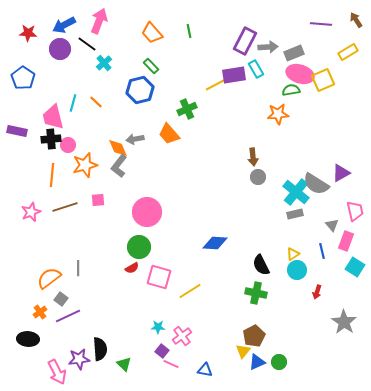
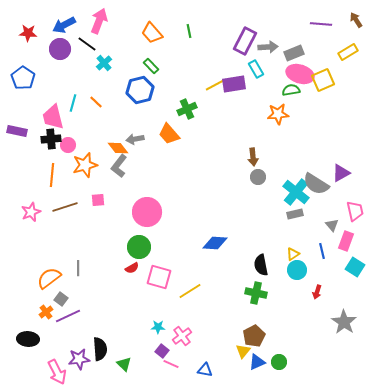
purple rectangle at (234, 75): moved 9 px down
orange diamond at (118, 148): rotated 15 degrees counterclockwise
black semicircle at (261, 265): rotated 15 degrees clockwise
orange cross at (40, 312): moved 6 px right
